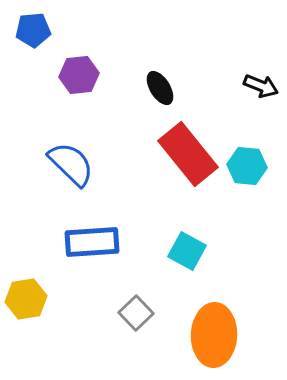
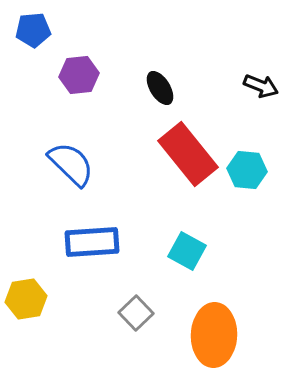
cyan hexagon: moved 4 px down
